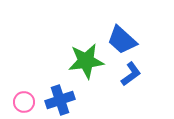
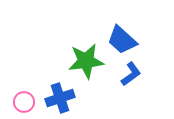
blue cross: moved 2 px up
